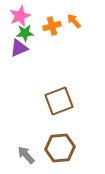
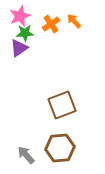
orange cross: moved 1 px left, 2 px up; rotated 18 degrees counterclockwise
purple triangle: rotated 12 degrees counterclockwise
brown square: moved 3 px right, 4 px down
